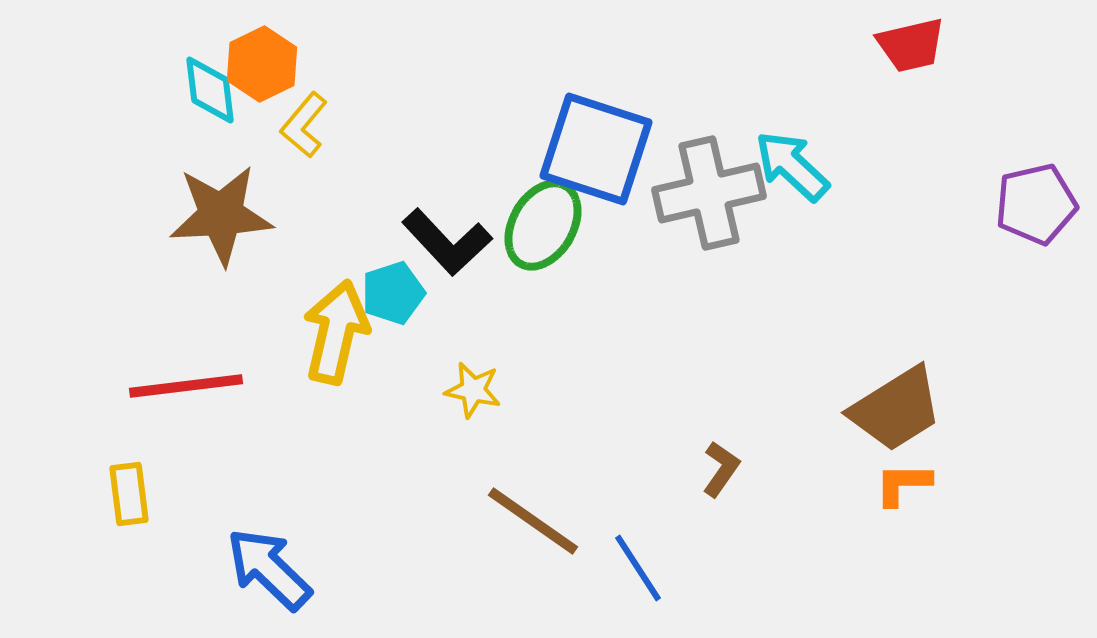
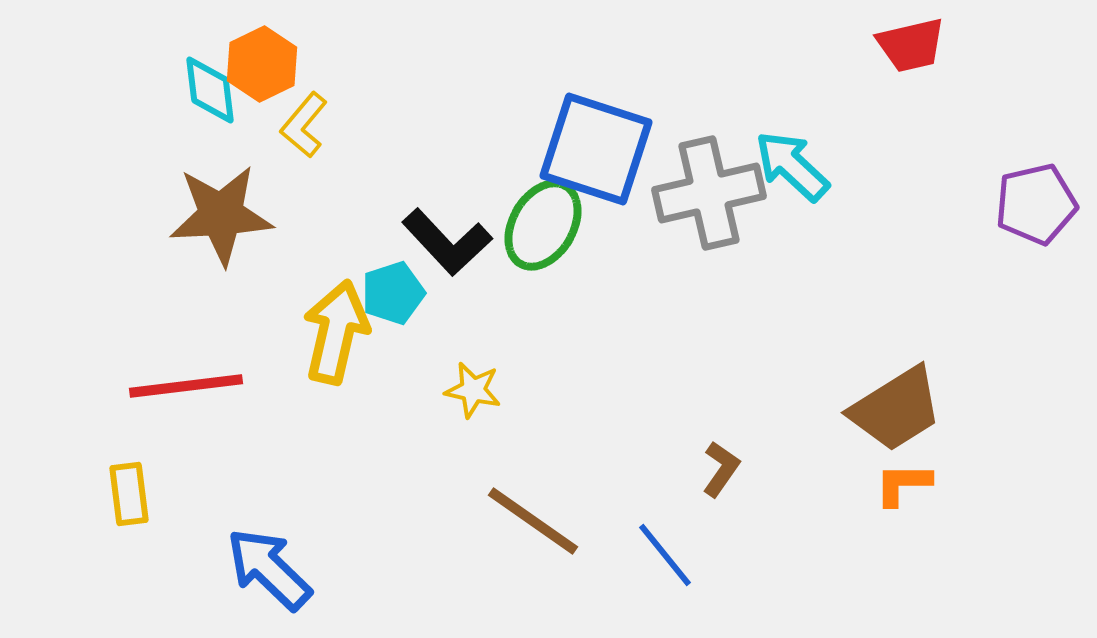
blue line: moved 27 px right, 13 px up; rotated 6 degrees counterclockwise
